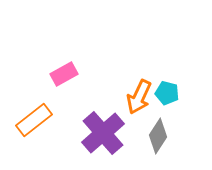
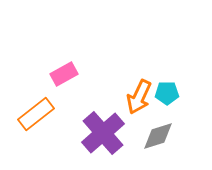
cyan pentagon: rotated 15 degrees counterclockwise
orange rectangle: moved 2 px right, 6 px up
gray diamond: rotated 40 degrees clockwise
